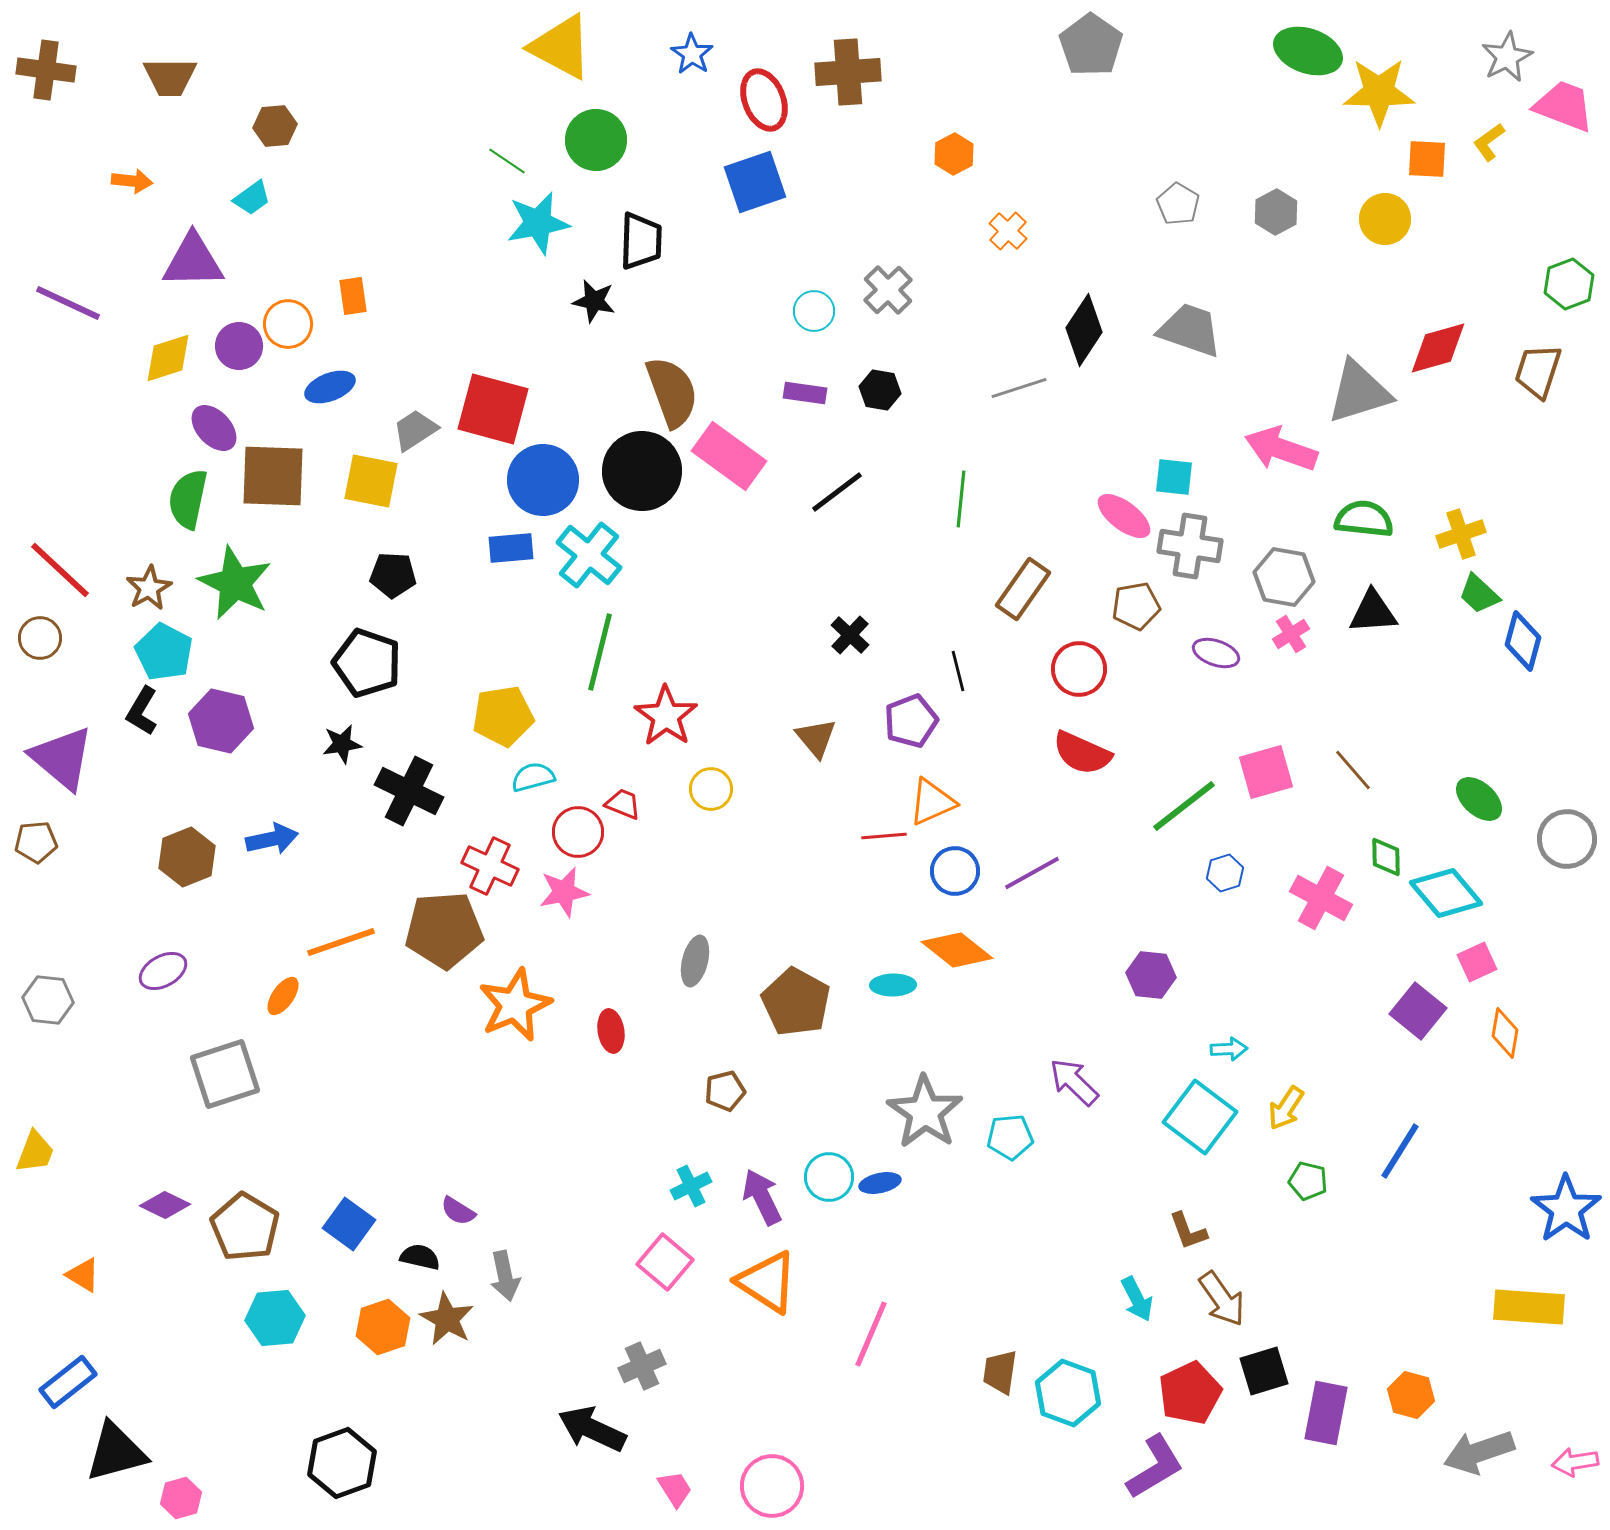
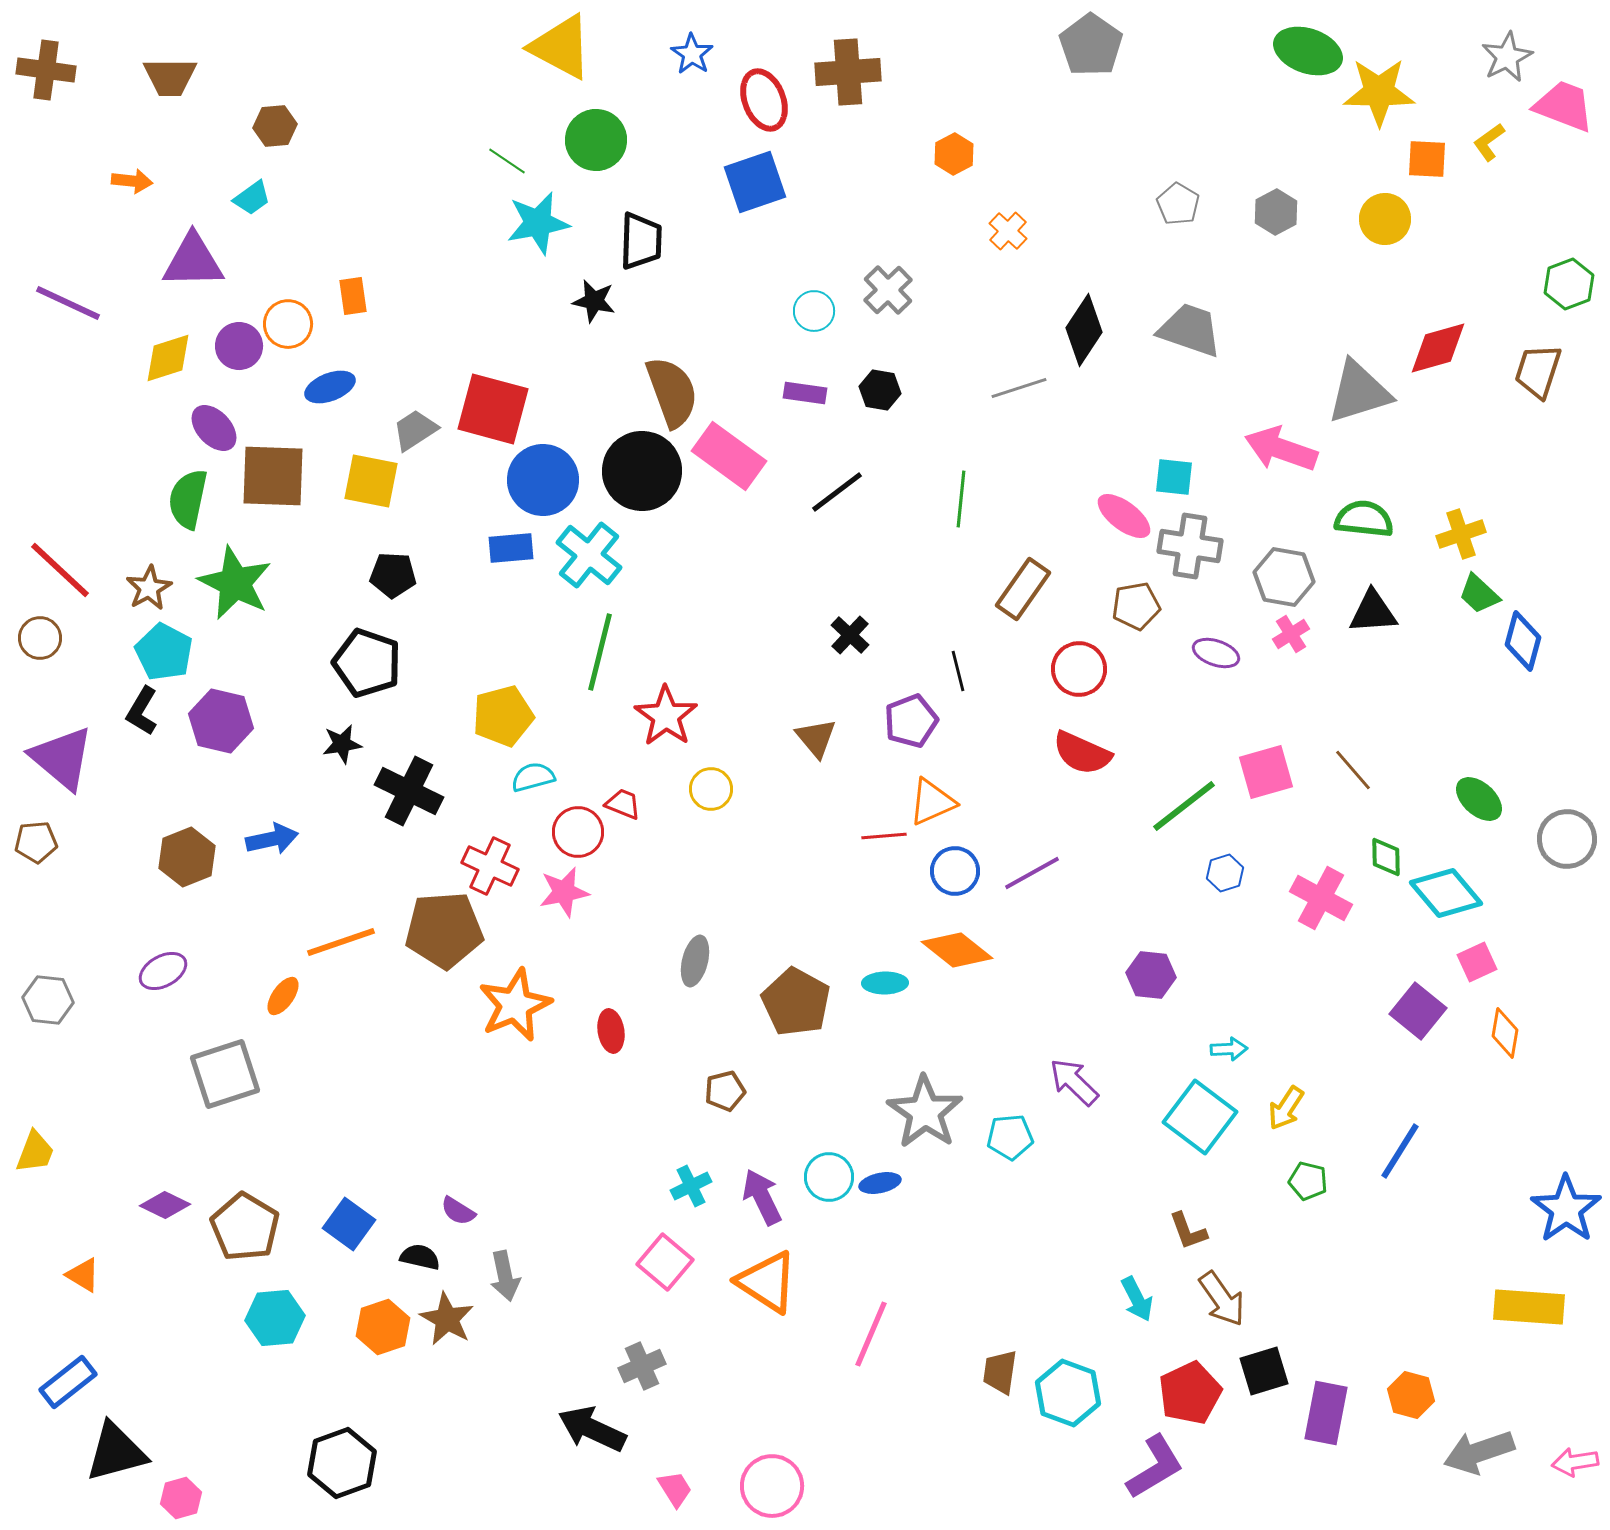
yellow pentagon at (503, 716): rotated 6 degrees counterclockwise
cyan ellipse at (893, 985): moved 8 px left, 2 px up
